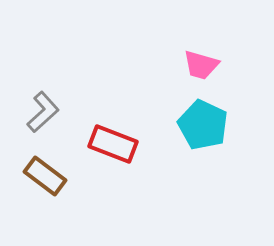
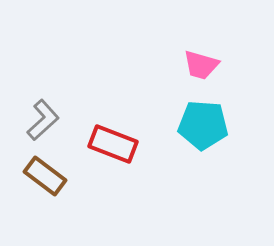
gray L-shape: moved 8 px down
cyan pentagon: rotated 21 degrees counterclockwise
